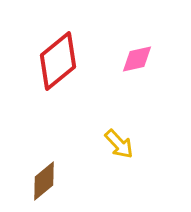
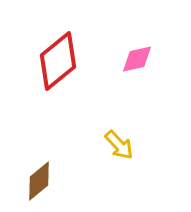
yellow arrow: moved 1 px down
brown diamond: moved 5 px left
